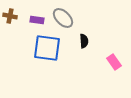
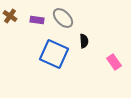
brown cross: rotated 24 degrees clockwise
blue square: moved 7 px right, 6 px down; rotated 16 degrees clockwise
